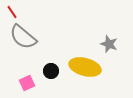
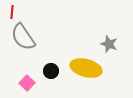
red line: rotated 40 degrees clockwise
gray semicircle: rotated 16 degrees clockwise
yellow ellipse: moved 1 px right, 1 px down
pink square: rotated 21 degrees counterclockwise
